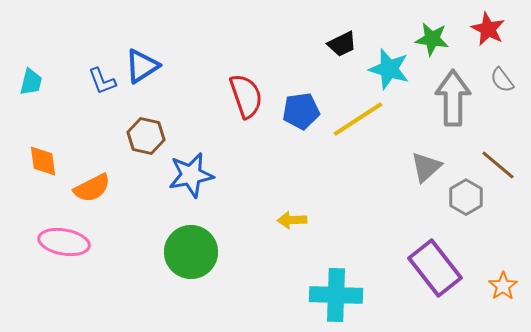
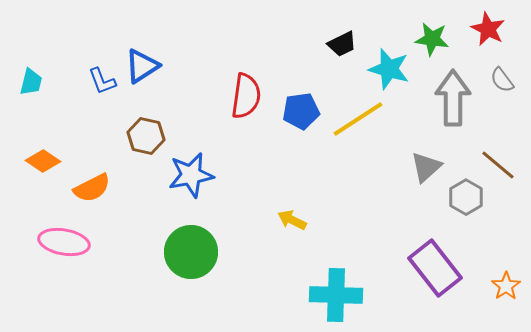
red semicircle: rotated 27 degrees clockwise
orange diamond: rotated 48 degrees counterclockwise
yellow arrow: rotated 28 degrees clockwise
orange star: moved 3 px right
